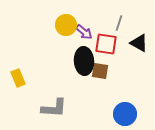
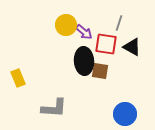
black triangle: moved 7 px left, 4 px down
